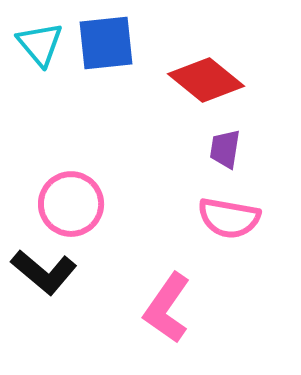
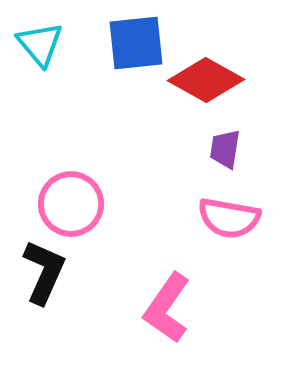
blue square: moved 30 px right
red diamond: rotated 10 degrees counterclockwise
black L-shape: rotated 106 degrees counterclockwise
